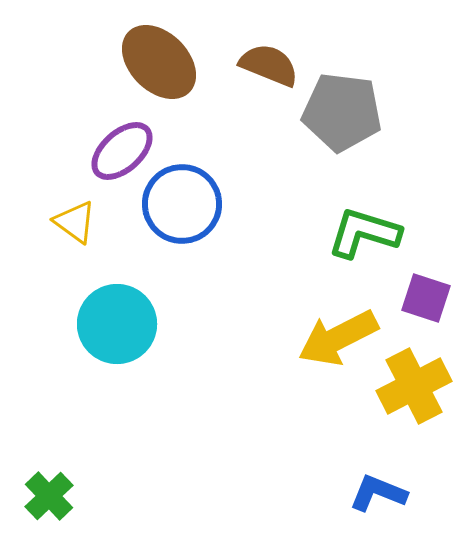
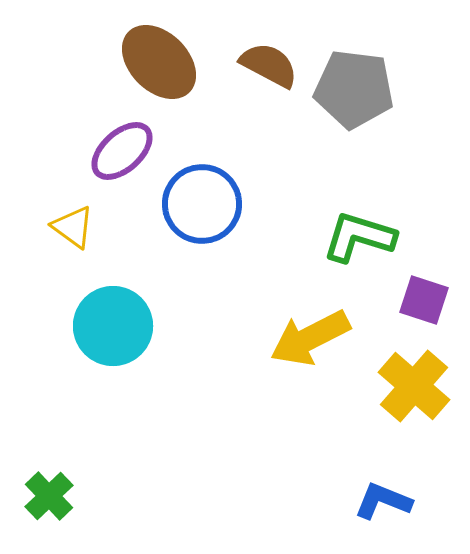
brown semicircle: rotated 6 degrees clockwise
gray pentagon: moved 12 px right, 23 px up
blue circle: moved 20 px right
yellow triangle: moved 2 px left, 5 px down
green L-shape: moved 5 px left, 4 px down
purple square: moved 2 px left, 2 px down
cyan circle: moved 4 px left, 2 px down
yellow arrow: moved 28 px left
yellow cross: rotated 22 degrees counterclockwise
blue L-shape: moved 5 px right, 8 px down
